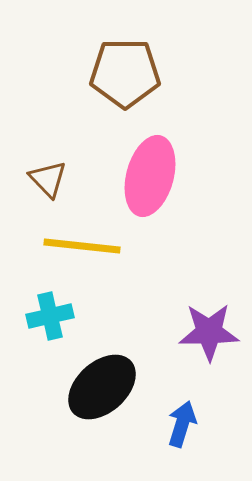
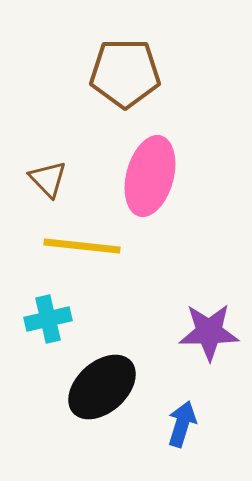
cyan cross: moved 2 px left, 3 px down
